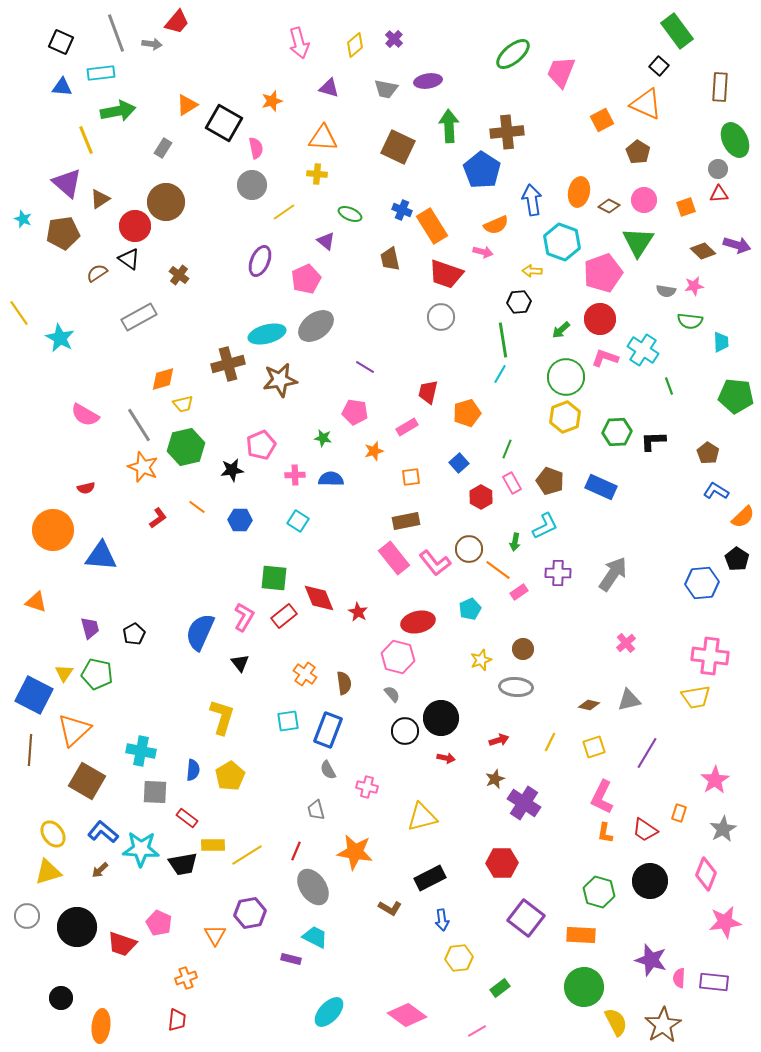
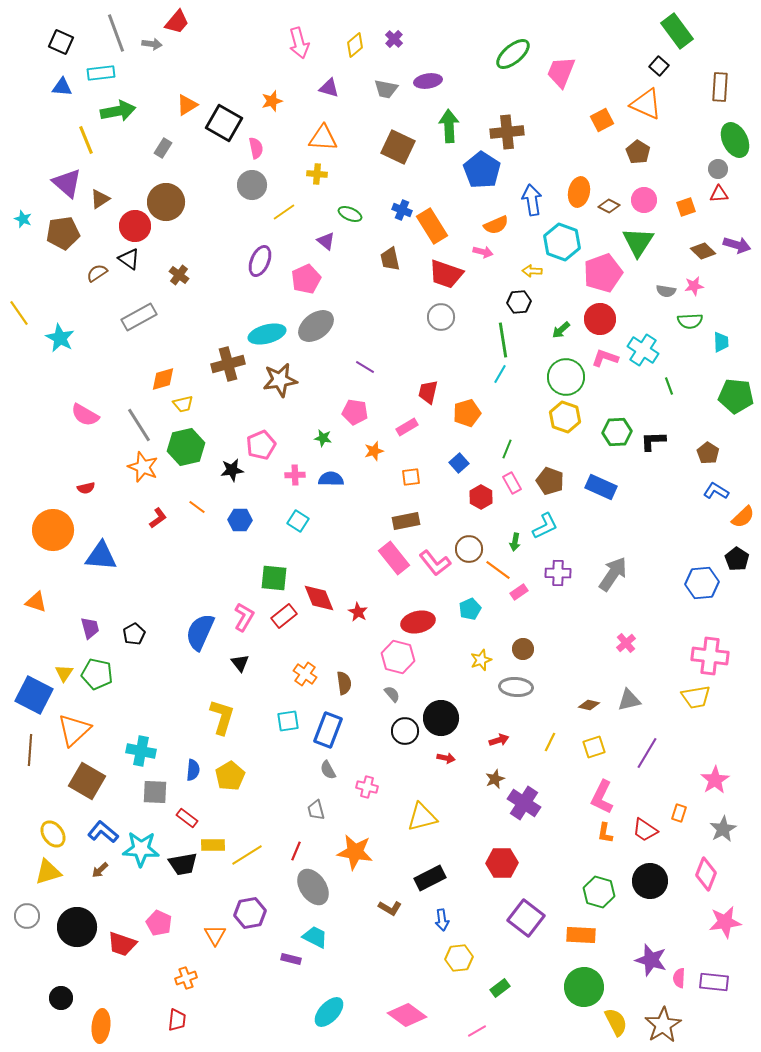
green semicircle at (690, 321): rotated 10 degrees counterclockwise
yellow hexagon at (565, 417): rotated 20 degrees counterclockwise
